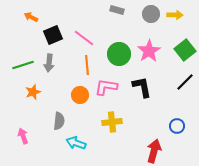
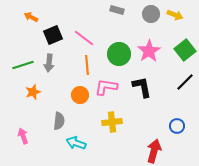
yellow arrow: rotated 21 degrees clockwise
